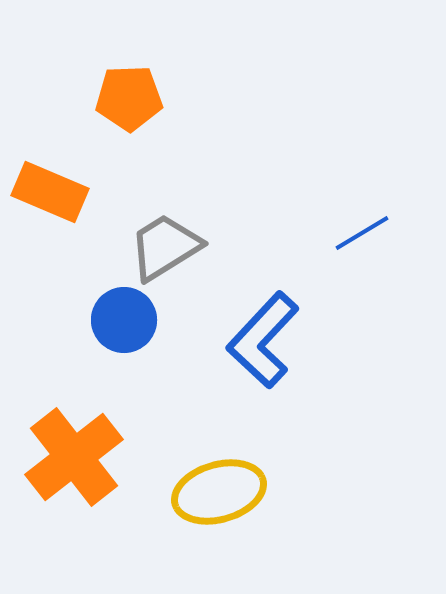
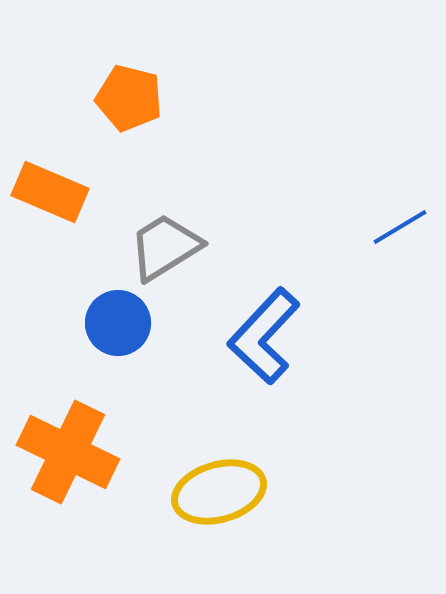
orange pentagon: rotated 16 degrees clockwise
blue line: moved 38 px right, 6 px up
blue circle: moved 6 px left, 3 px down
blue L-shape: moved 1 px right, 4 px up
orange cross: moved 6 px left, 5 px up; rotated 26 degrees counterclockwise
